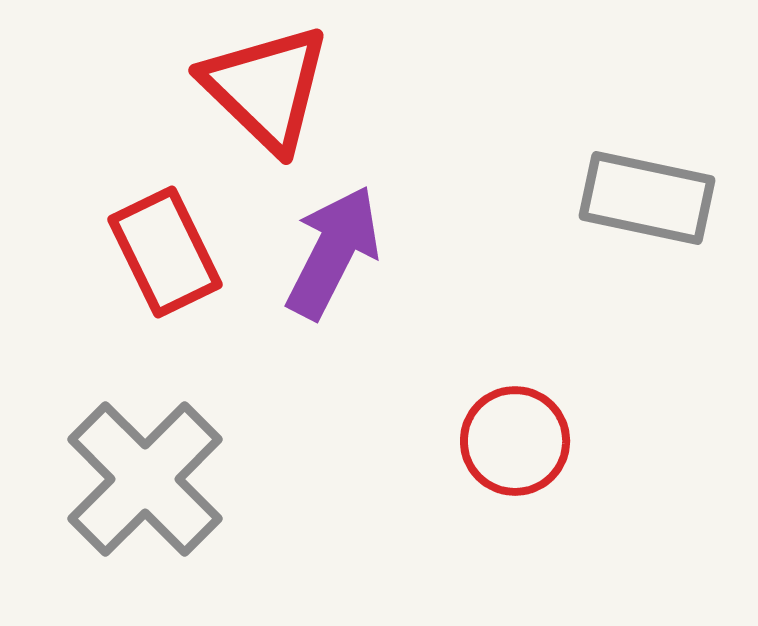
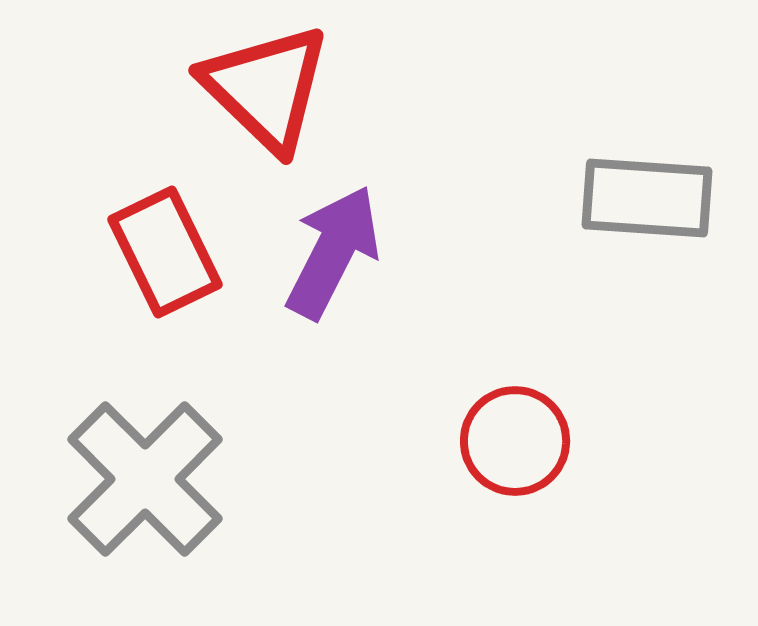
gray rectangle: rotated 8 degrees counterclockwise
